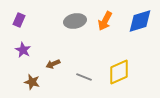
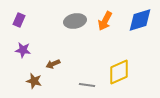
blue diamond: moved 1 px up
purple star: rotated 21 degrees counterclockwise
gray line: moved 3 px right, 8 px down; rotated 14 degrees counterclockwise
brown star: moved 2 px right, 1 px up
